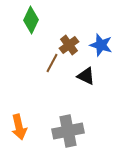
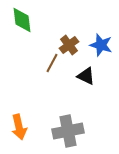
green diamond: moved 9 px left; rotated 32 degrees counterclockwise
